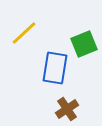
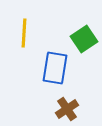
yellow line: rotated 44 degrees counterclockwise
green square: moved 5 px up; rotated 12 degrees counterclockwise
